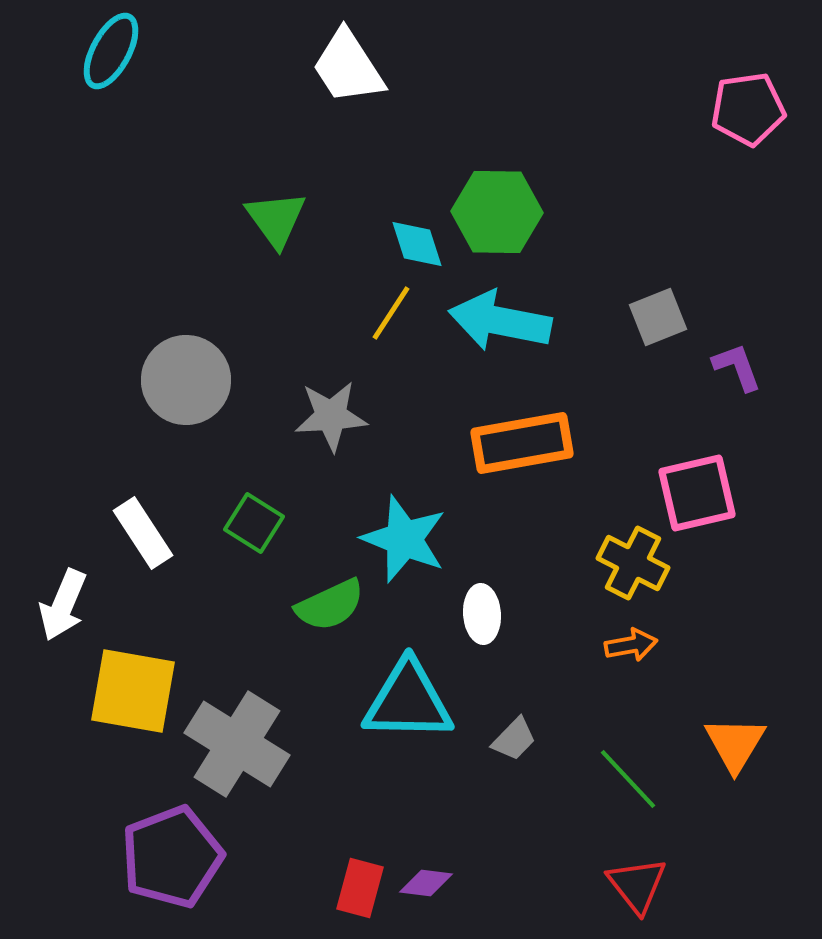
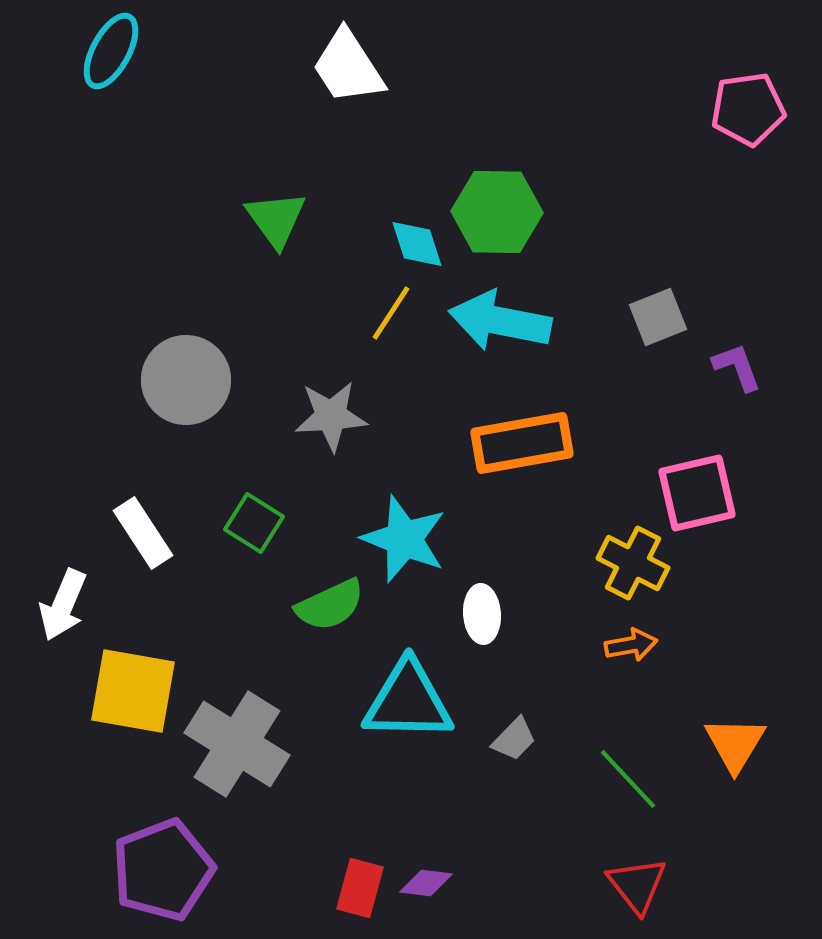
purple pentagon: moved 9 px left, 13 px down
